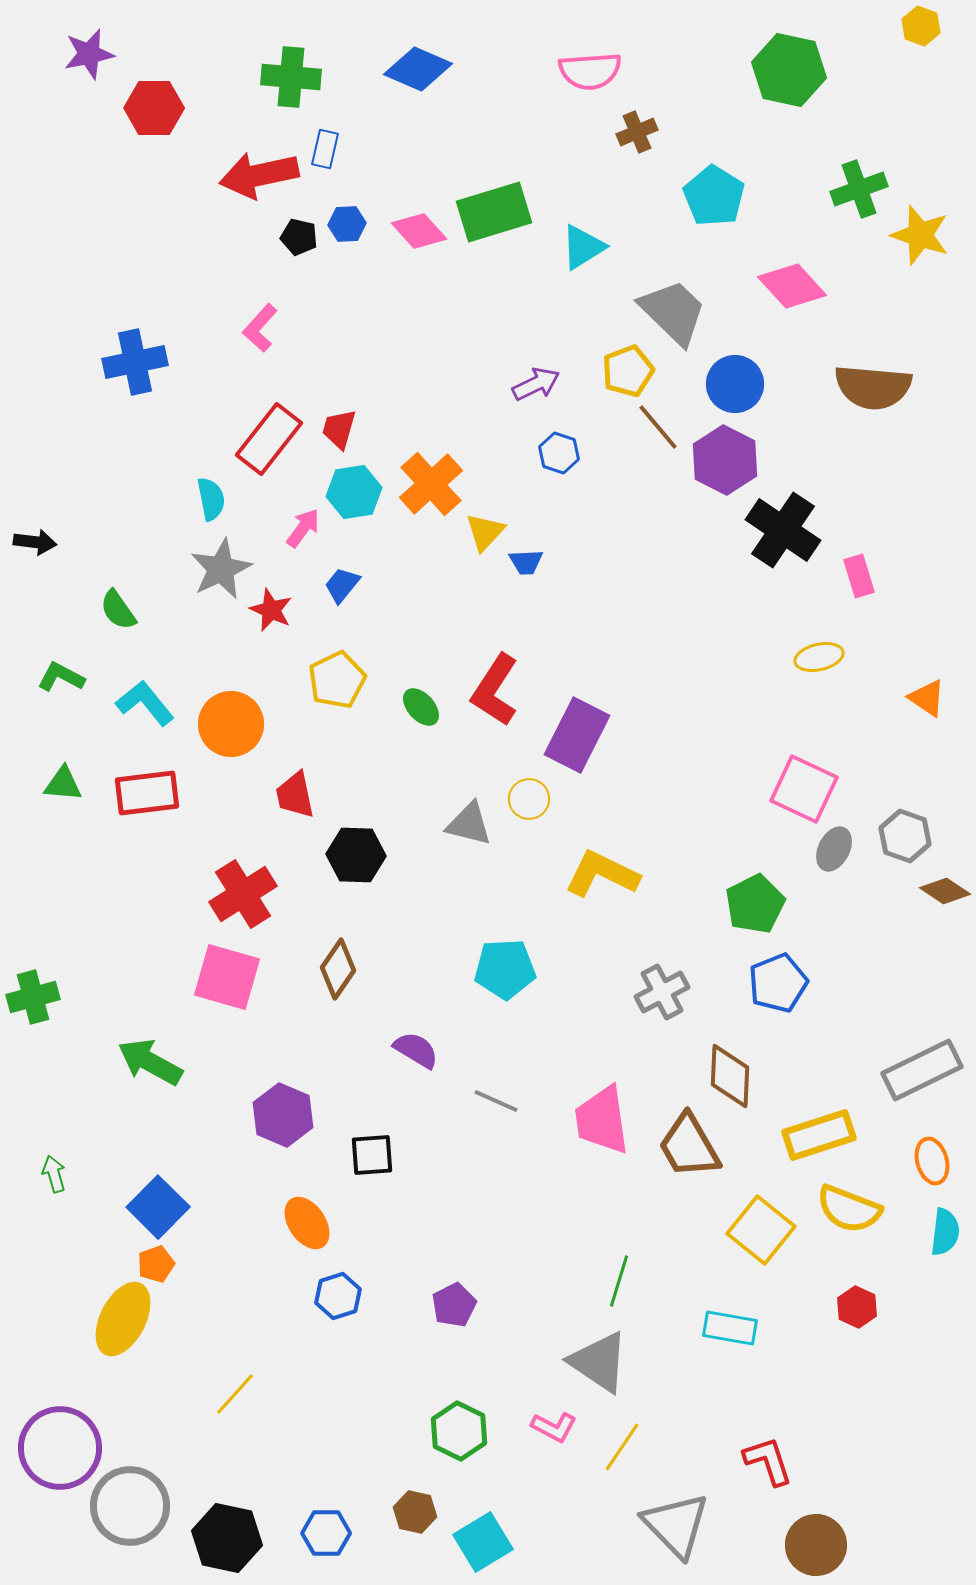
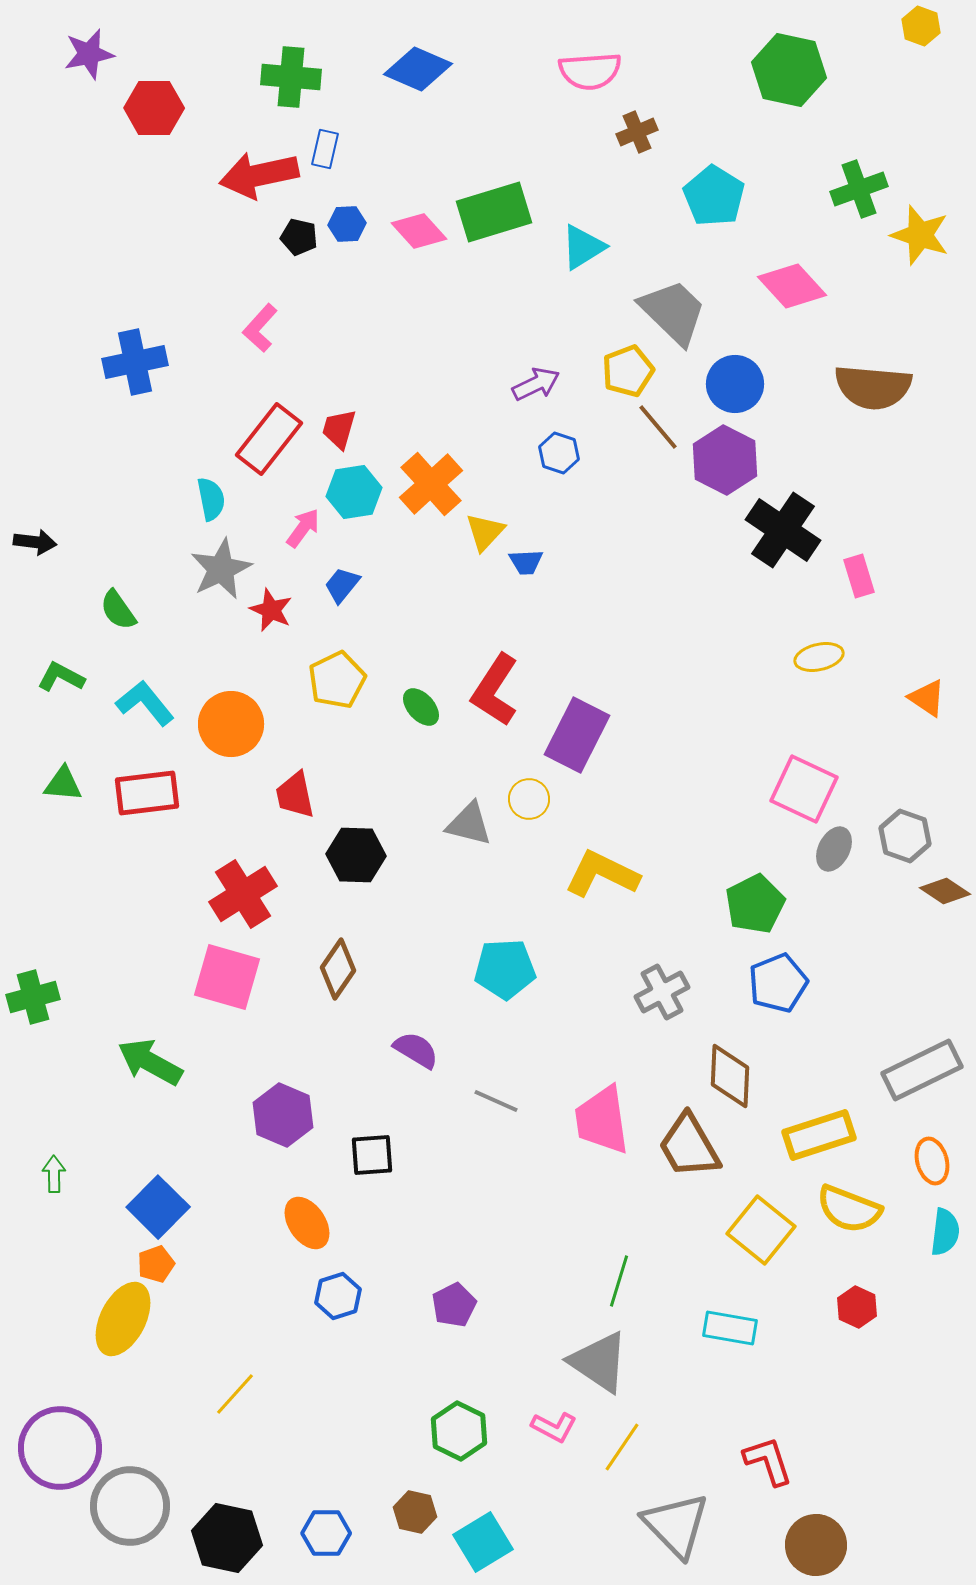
green arrow at (54, 1174): rotated 15 degrees clockwise
